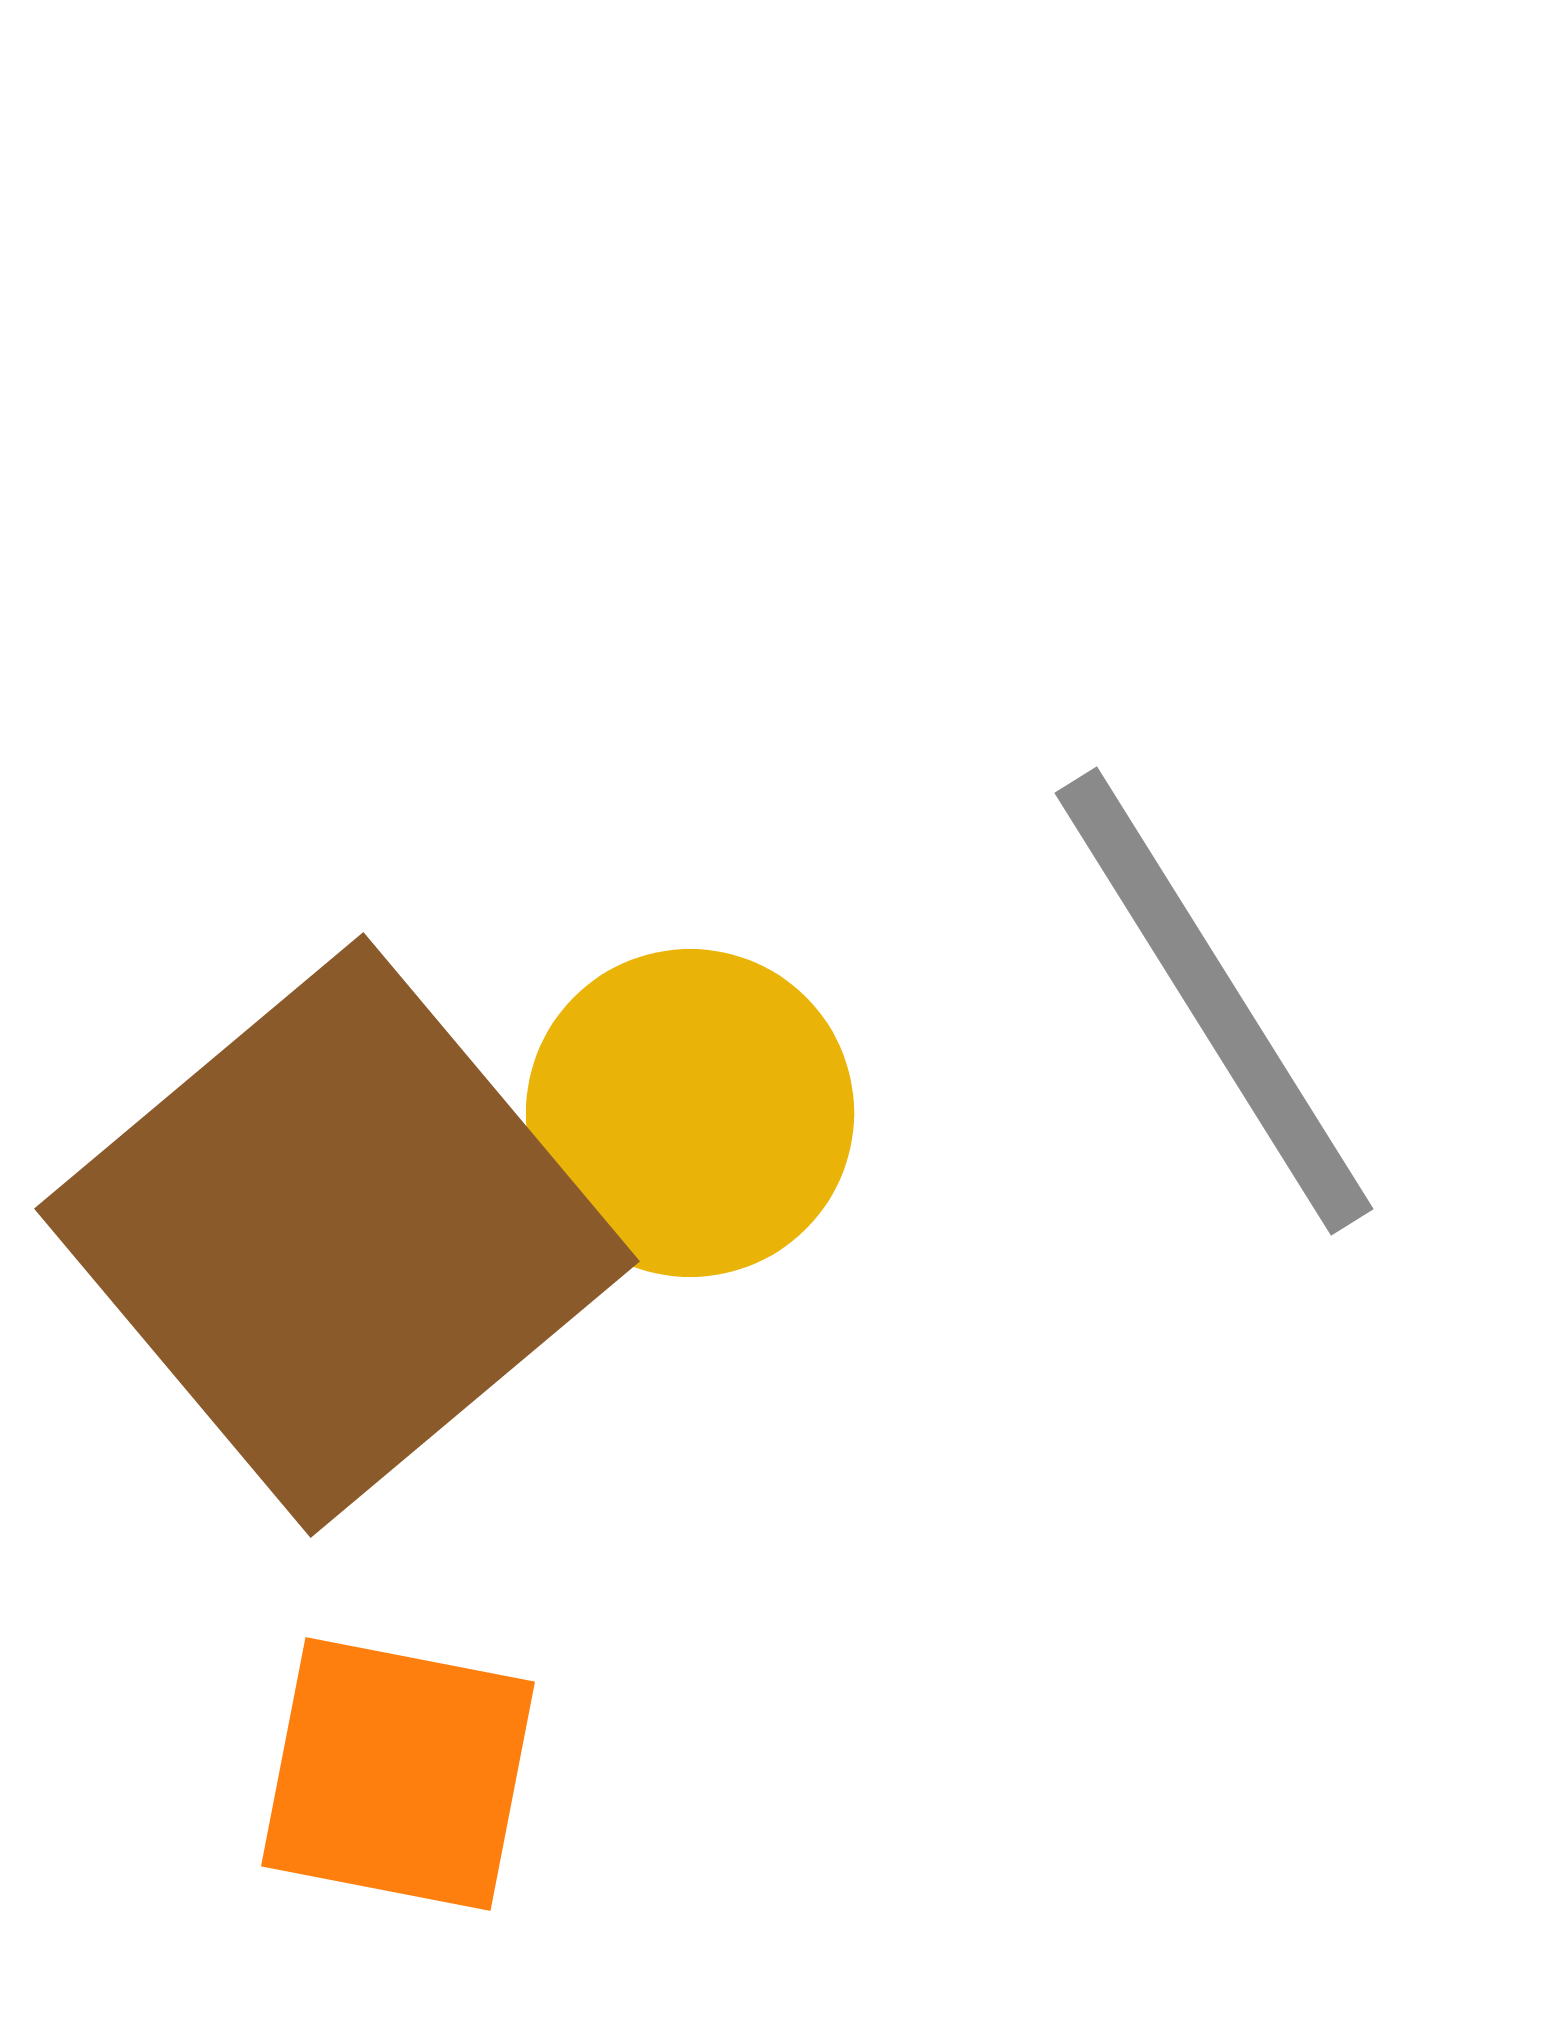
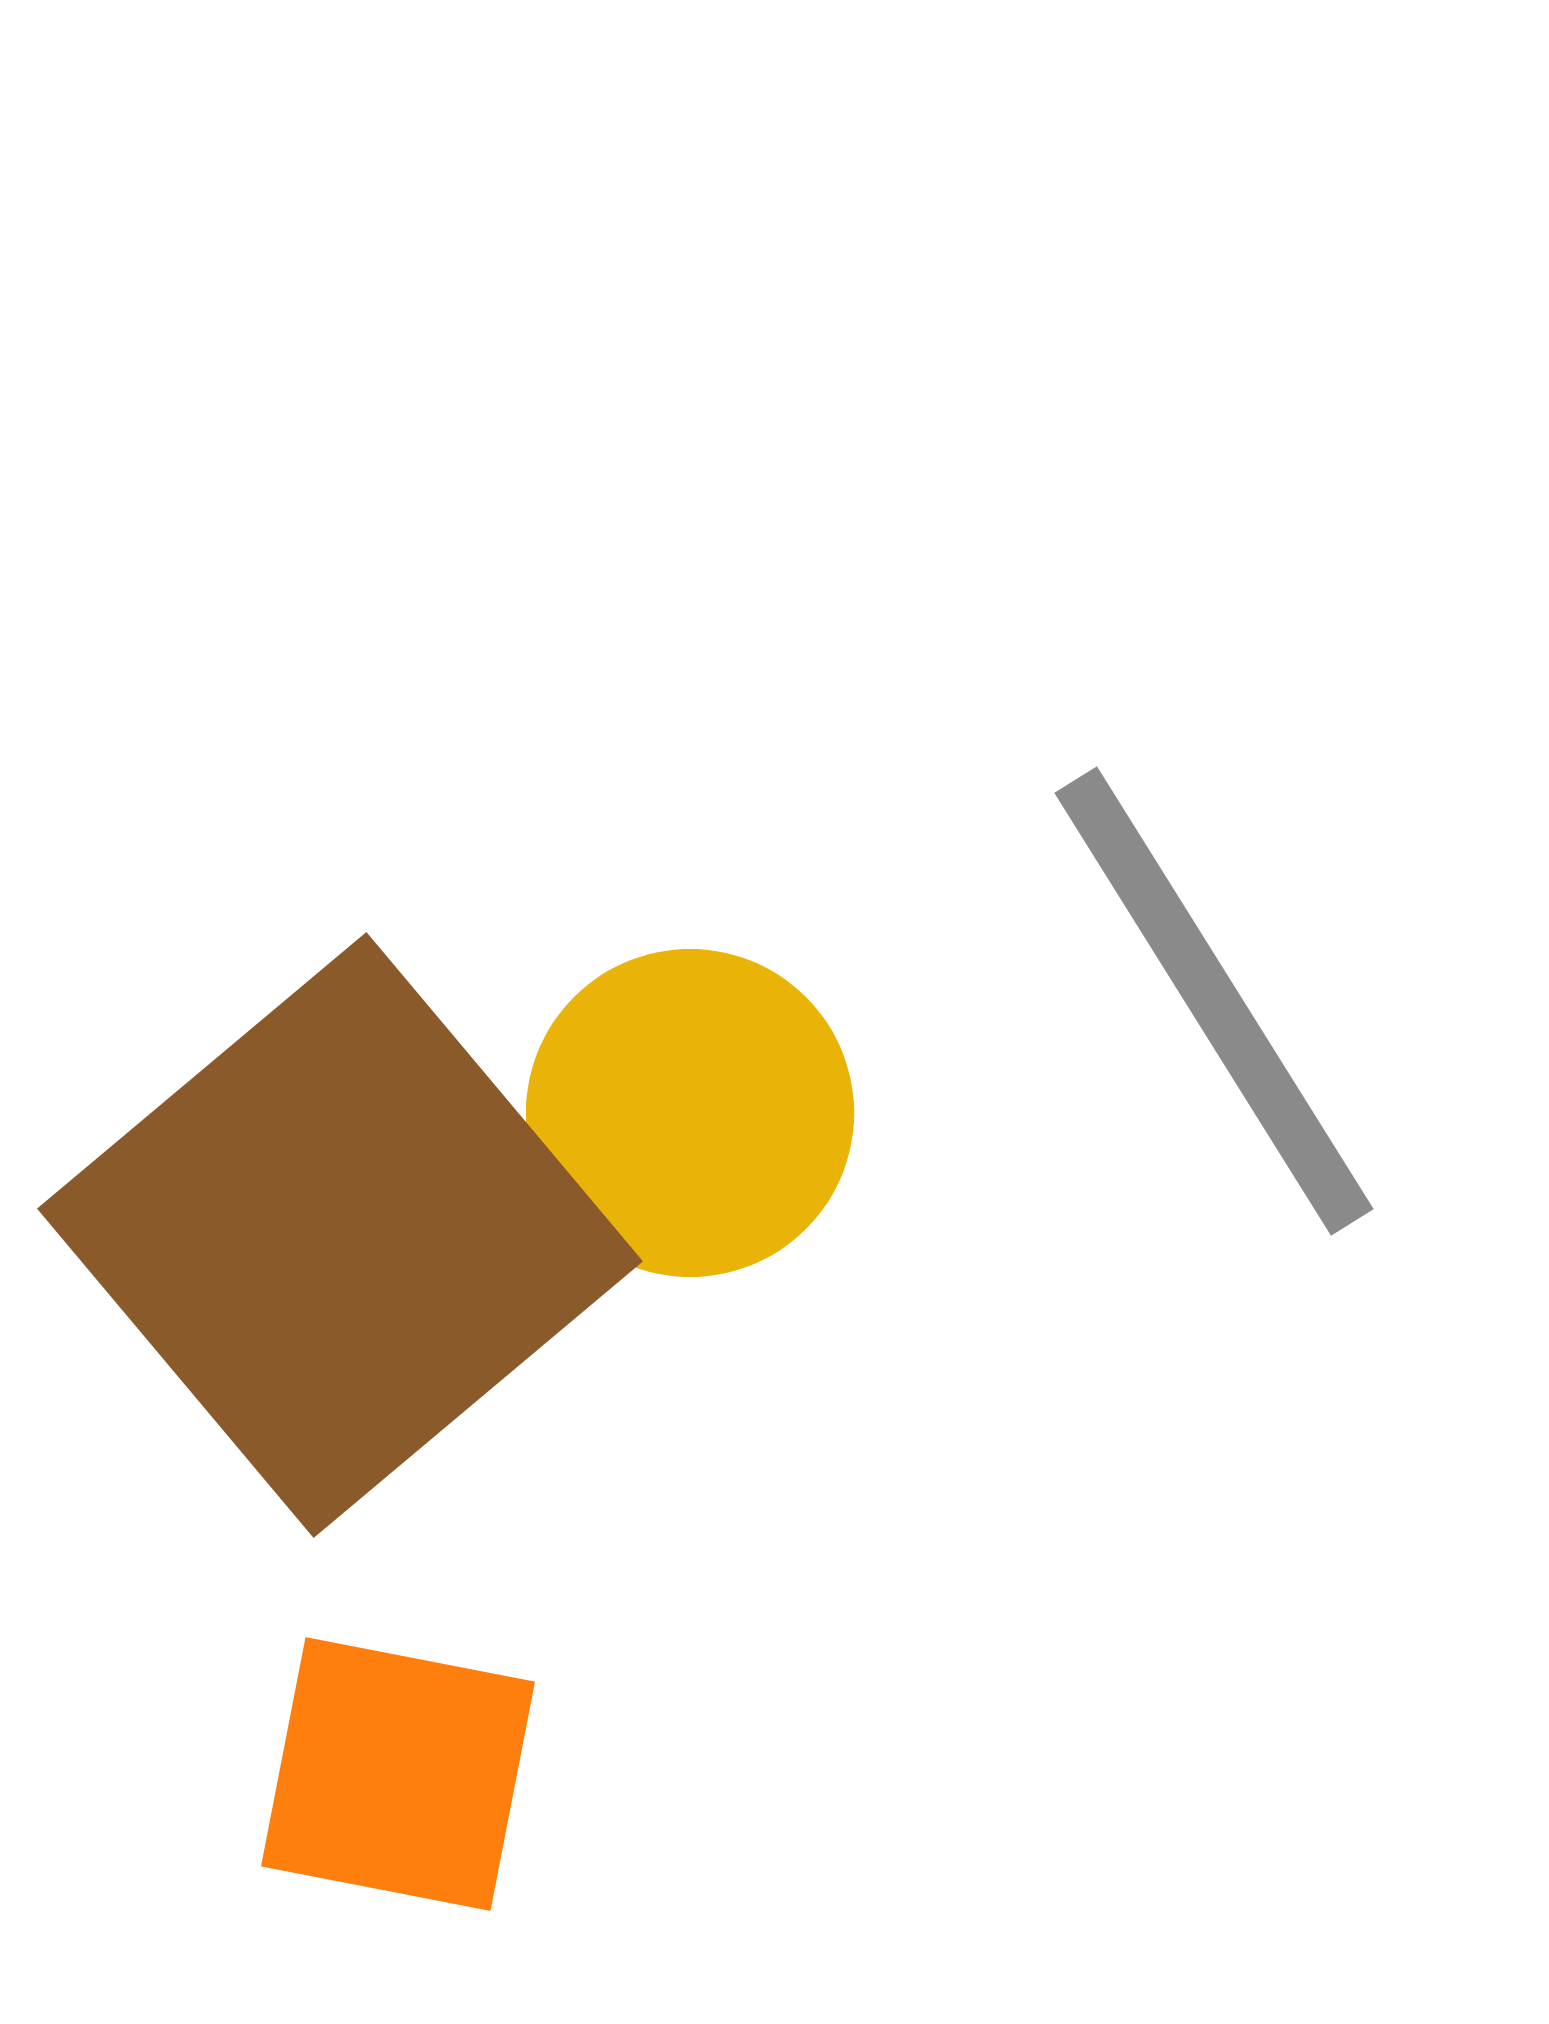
brown square: moved 3 px right
